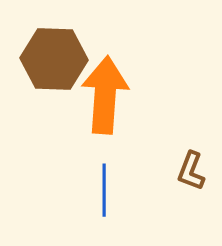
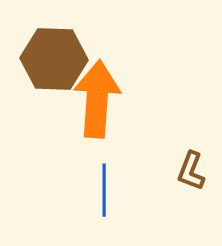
orange arrow: moved 8 px left, 4 px down
